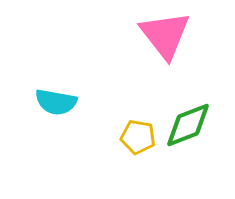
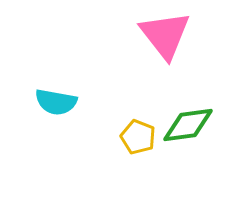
green diamond: rotated 14 degrees clockwise
yellow pentagon: rotated 12 degrees clockwise
